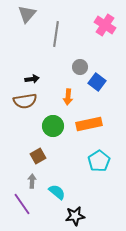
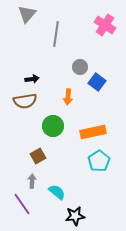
orange rectangle: moved 4 px right, 8 px down
